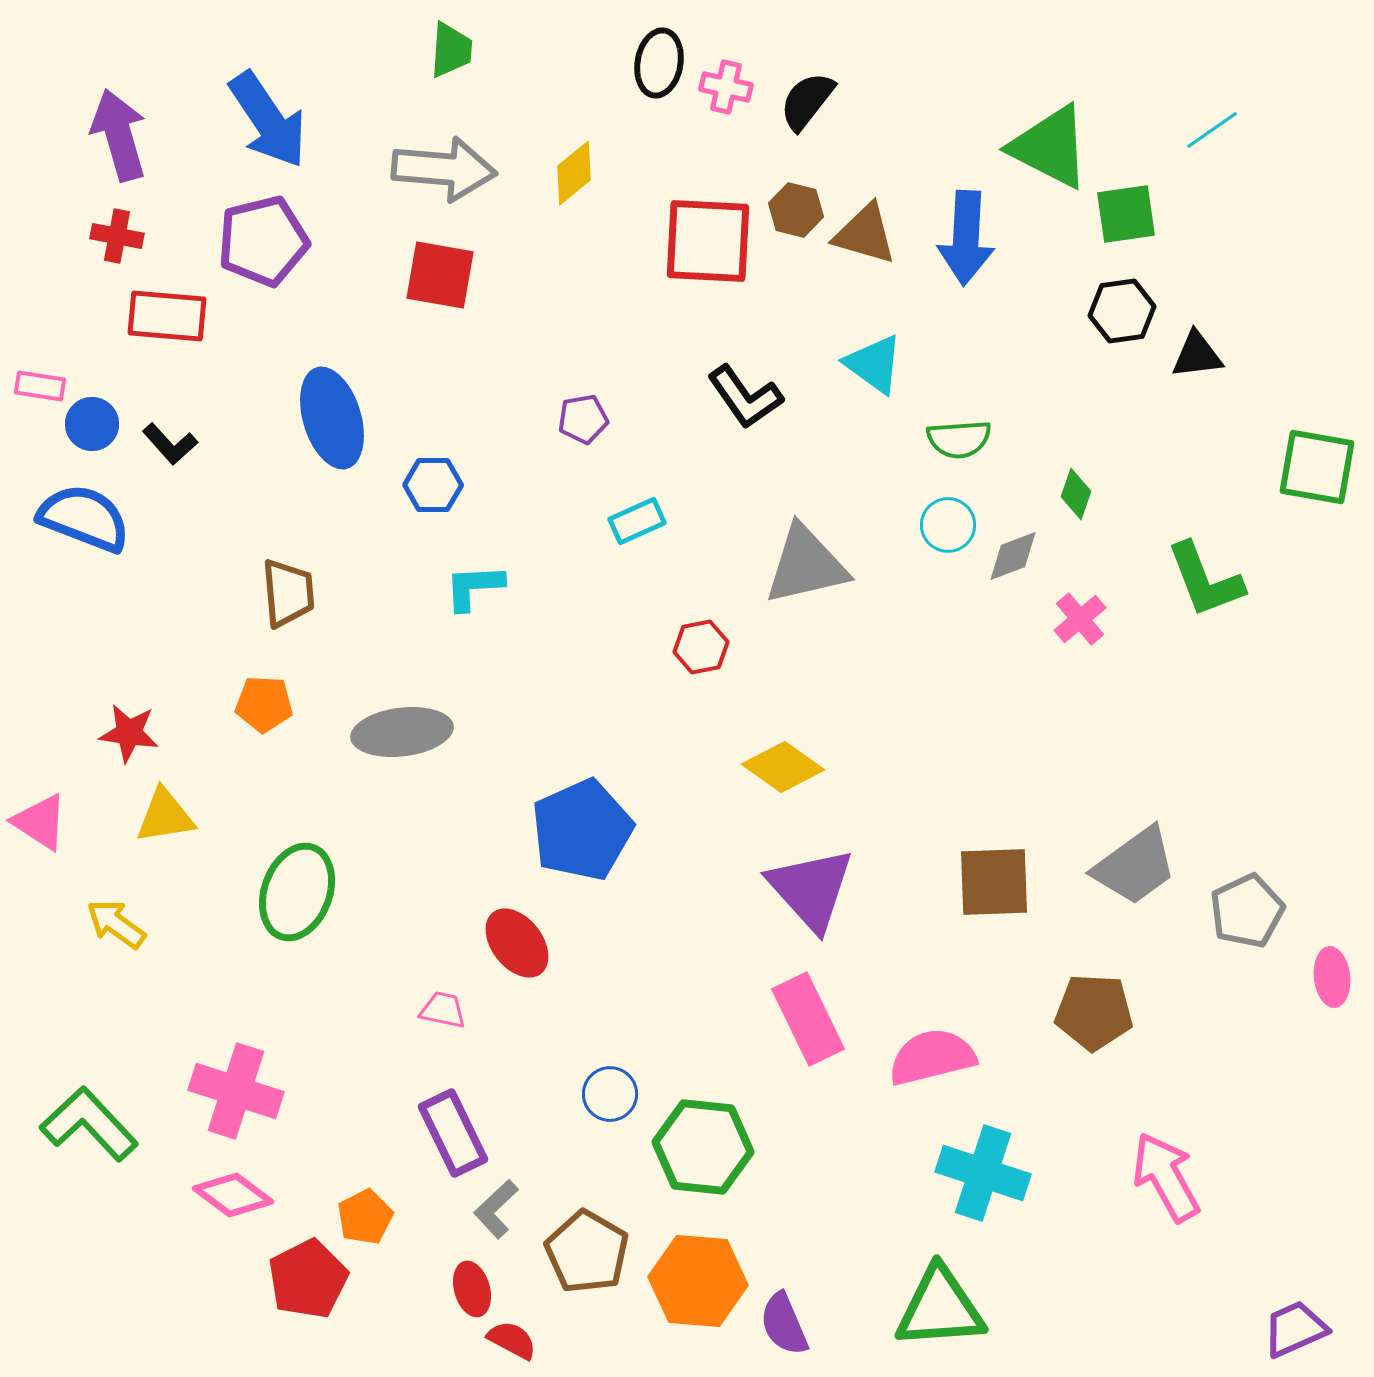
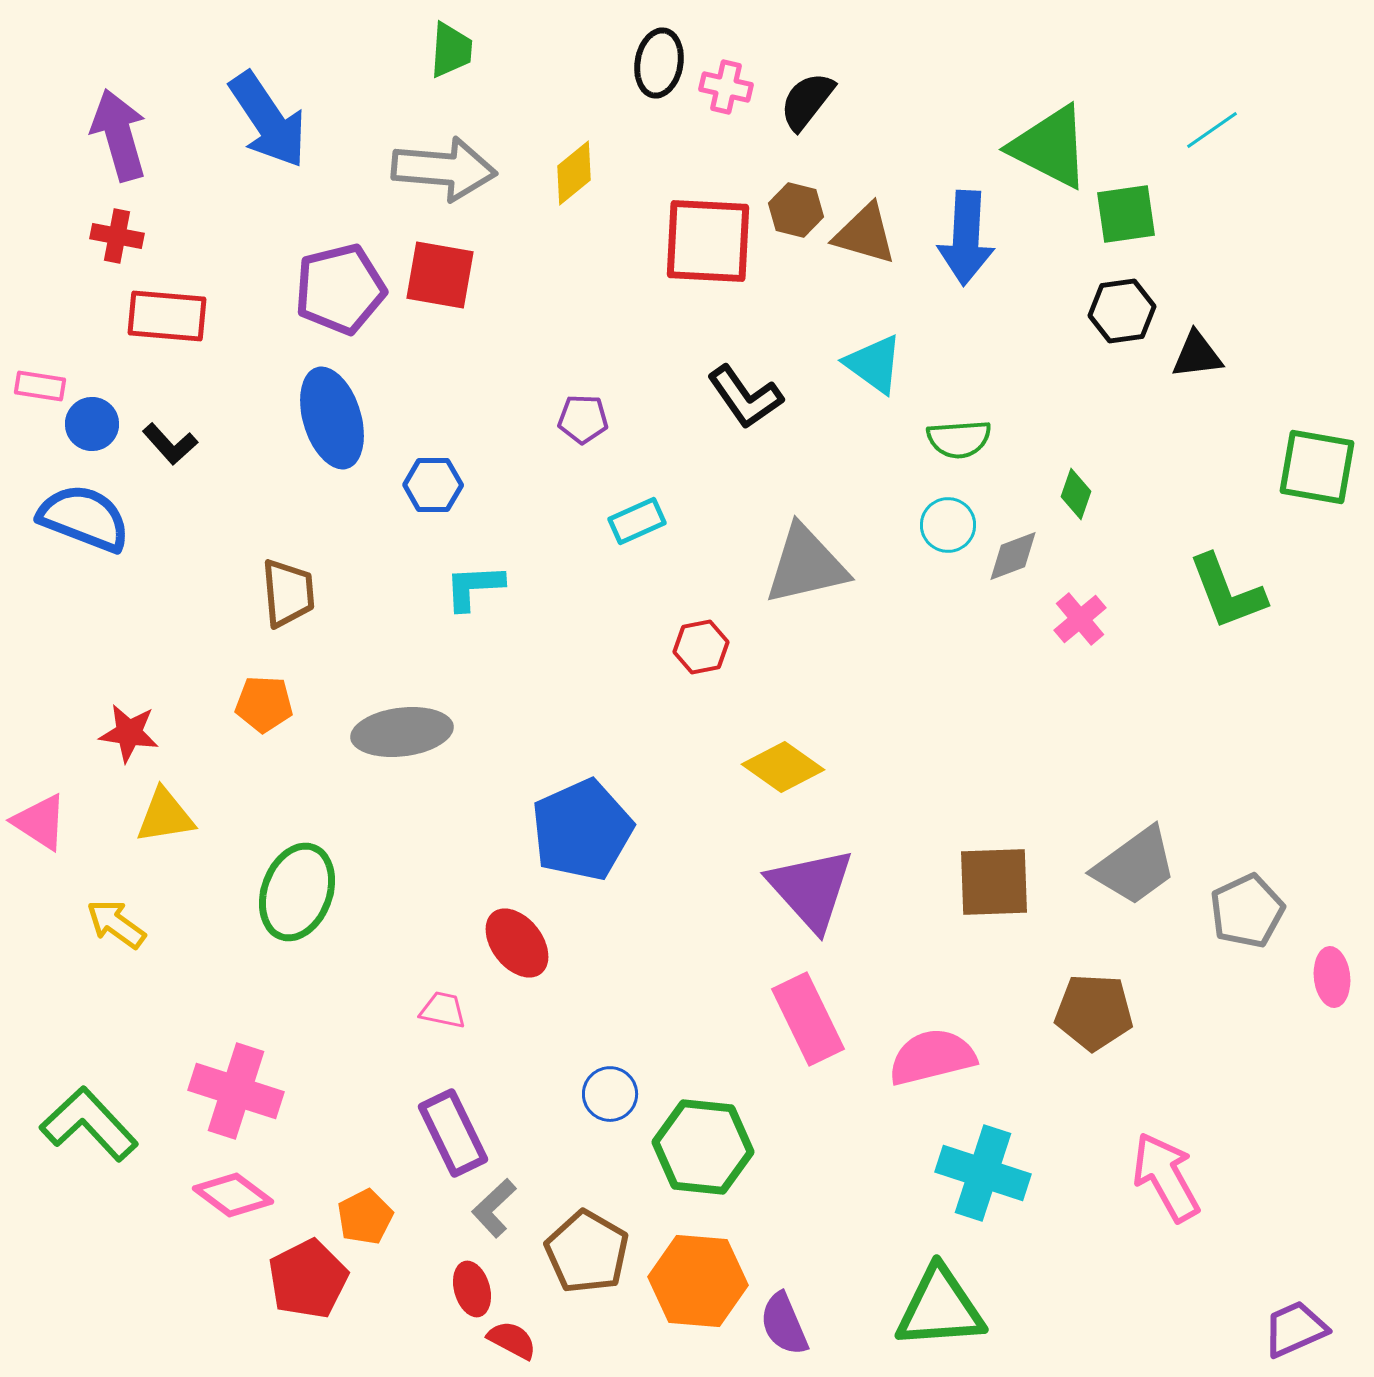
purple pentagon at (263, 241): moved 77 px right, 48 px down
purple pentagon at (583, 419): rotated 12 degrees clockwise
green L-shape at (1205, 580): moved 22 px right, 12 px down
gray L-shape at (496, 1209): moved 2 px left, 1 px up
